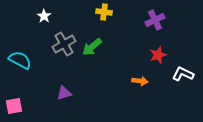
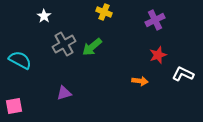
yellow cross: rotated 14 degrees clockwise
